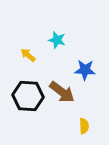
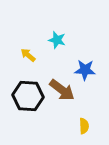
brown arrow: moved 2 px up
